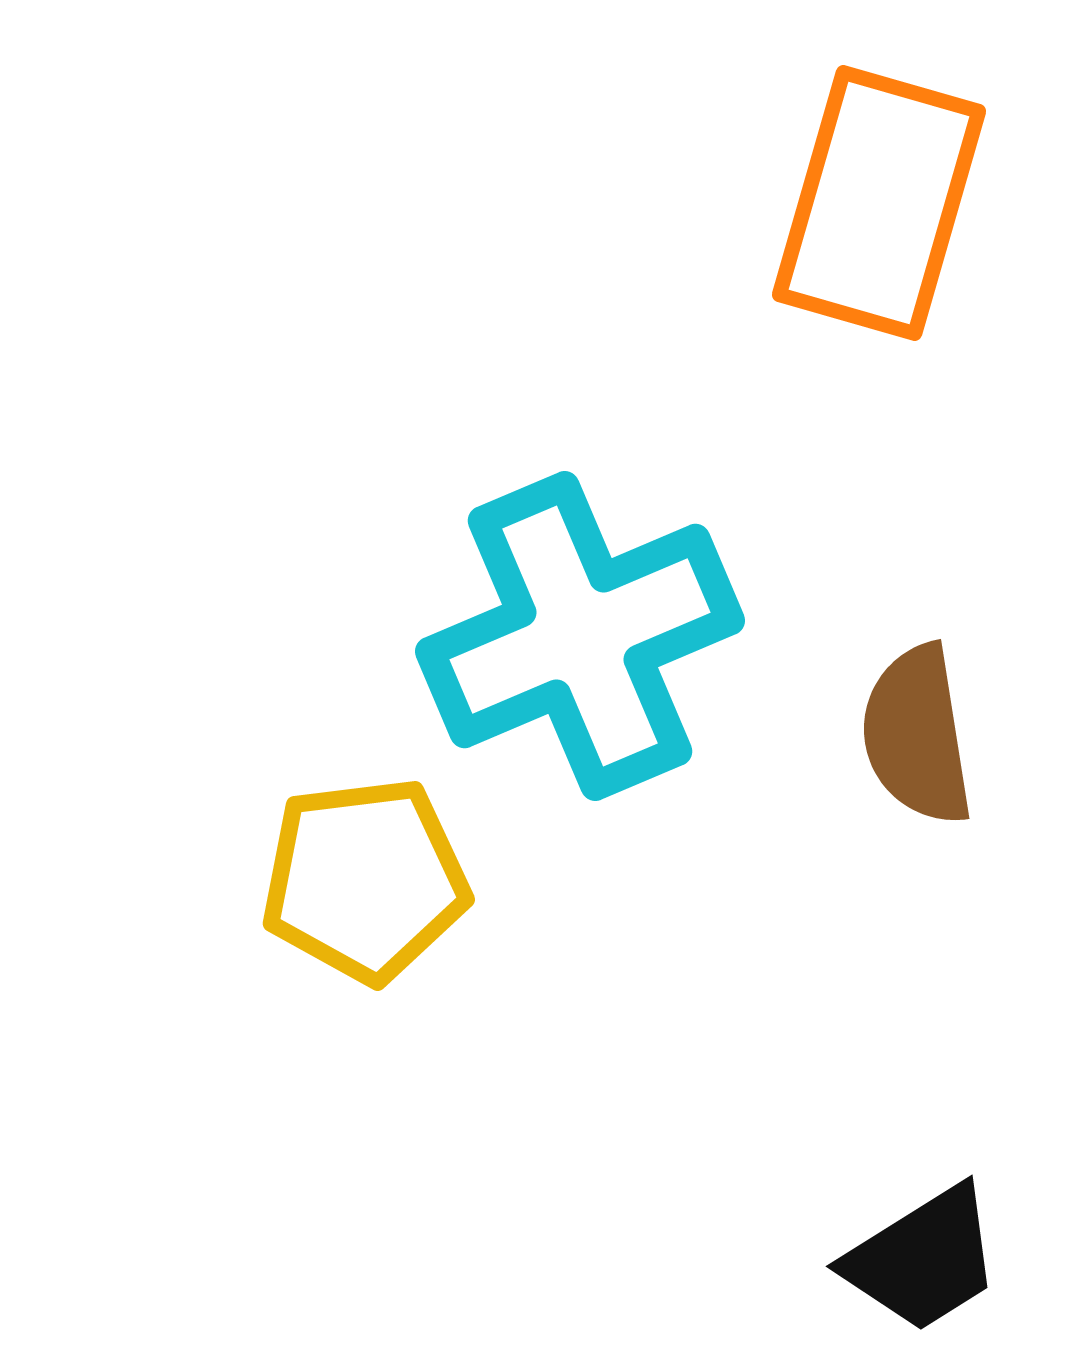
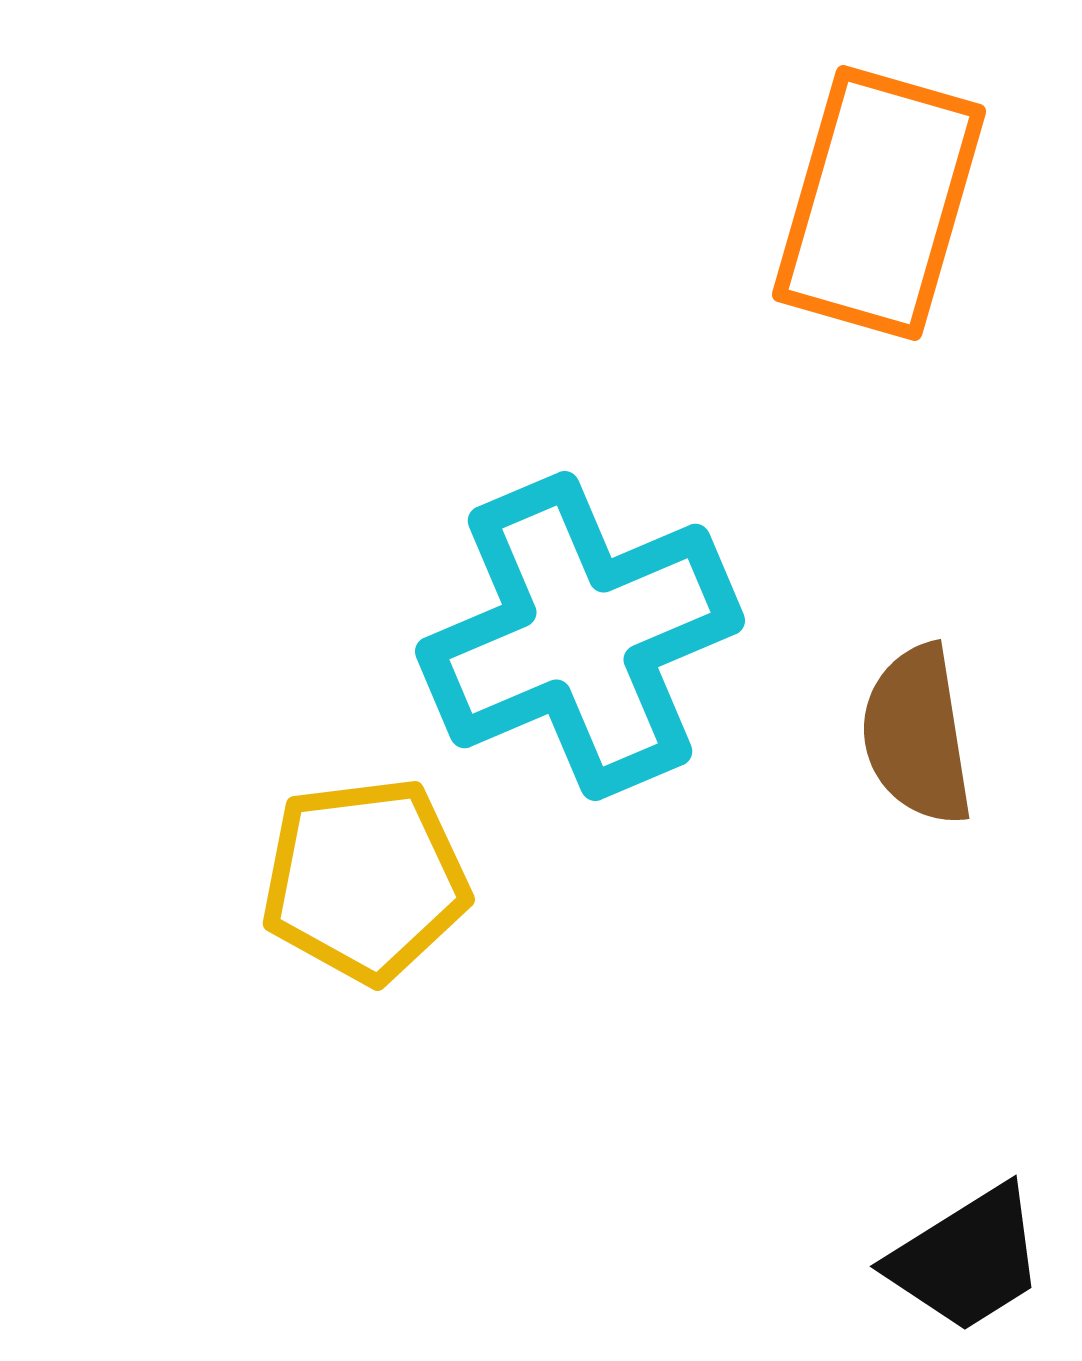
black trapezoid: moved 44 px right
